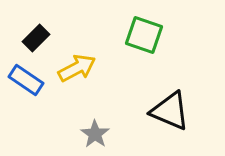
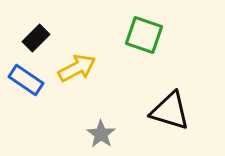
black triangle: rotated 6 degrees counterclockwise
gray star: moved 6 px right
